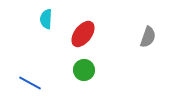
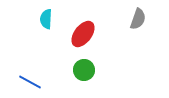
gray semicircle: moved 10 px left, 18 px up
blue line: moved 1 px up
